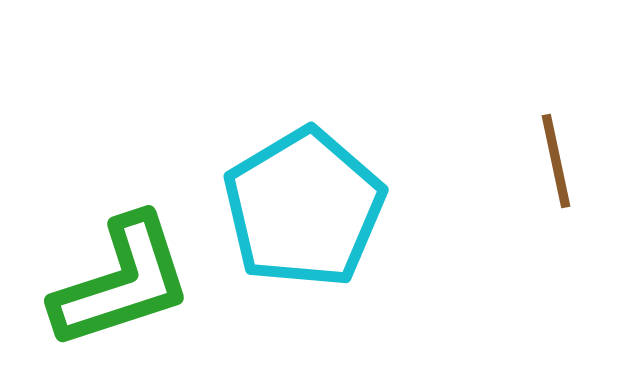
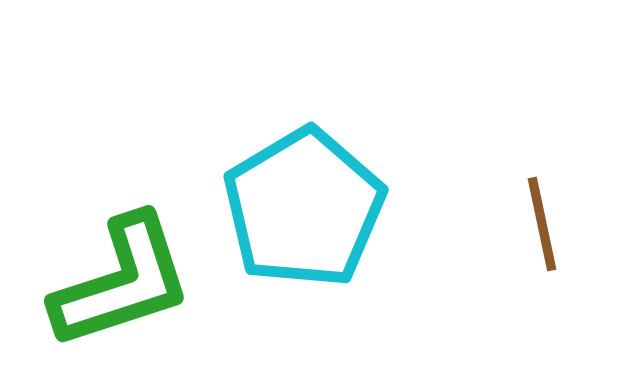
brown line: moved 14 px left, 63 px down
